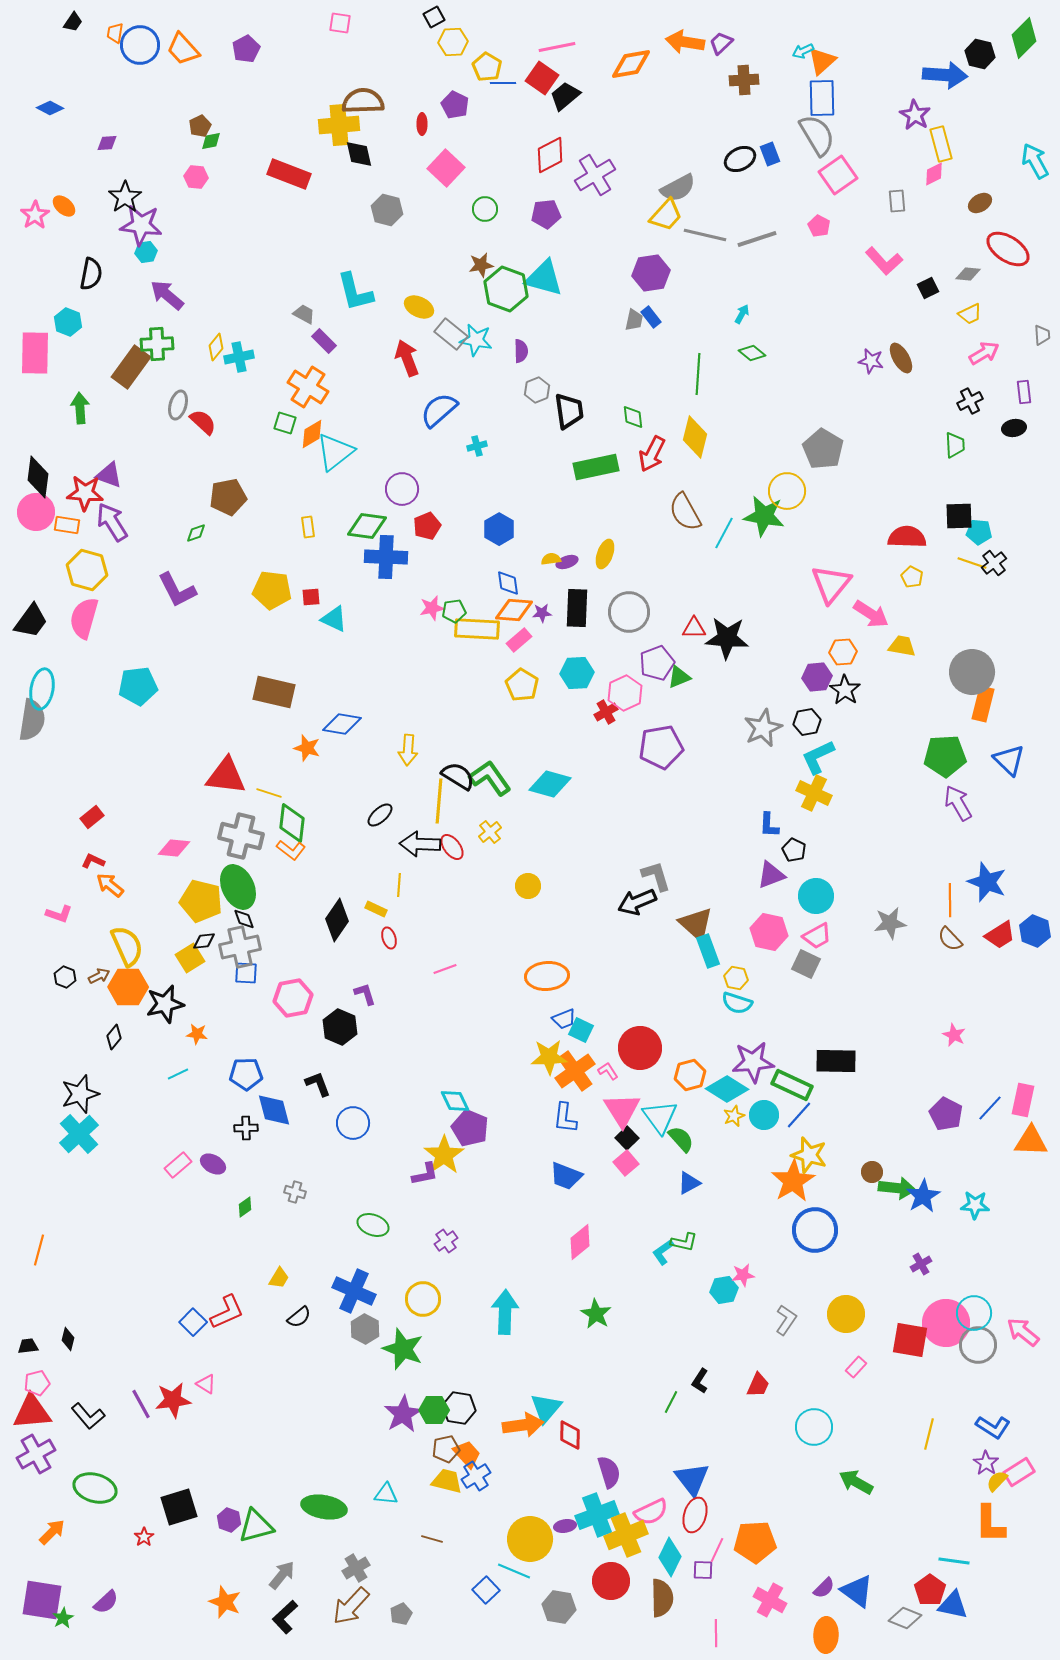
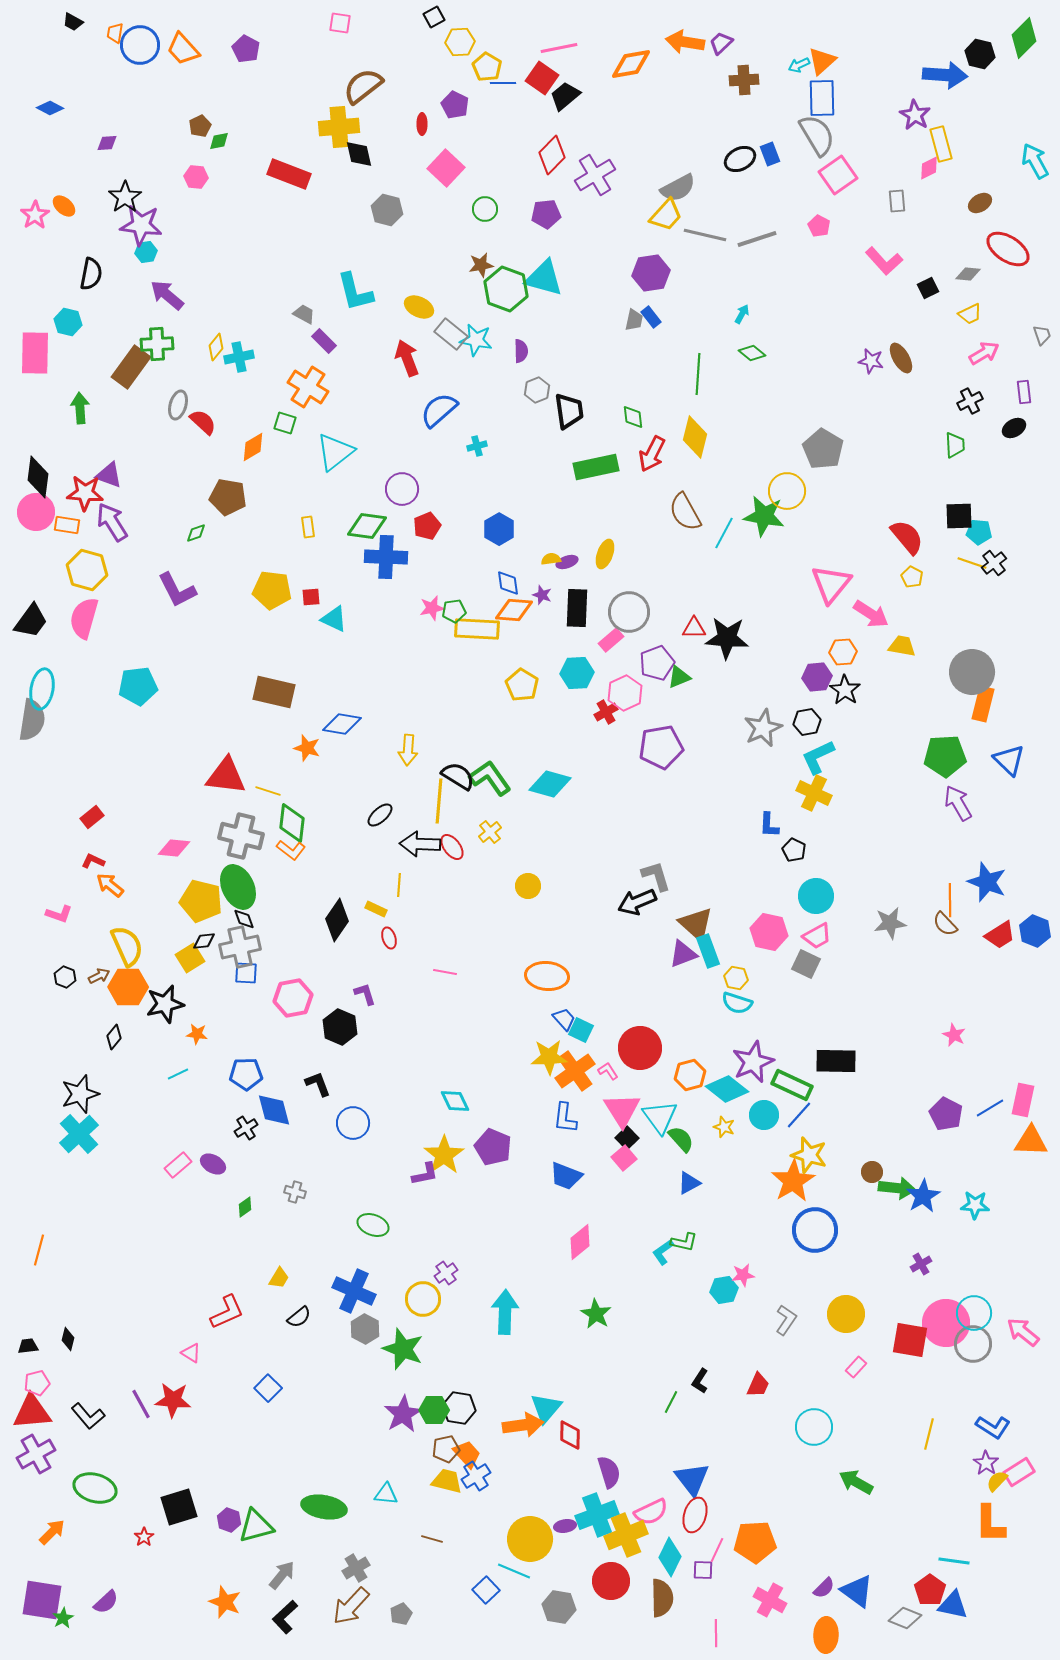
black trapezoid at (73, 22): rotated 85 degrees clockwise
yellow hexagon at (453, 42): moved 7 px right
pink line at (557, 47): moved 2 px right, 1 px down
purple pentagon at (246, 49): rotated 16 degrees counterclockwise
cyan arrow at (803, 51): moved 4 px left, 14 px down
brown semicircle at (363, 101): moved 15 px up; rotated 36 degrees counterclockwise
yellow cross at (339, 125): moved 2 px down
green diamond at (211, 141): moved 8 px right
red diamond at (550, 155): moved 2 px right; rotated 18 degrees counterclockwise
pink diamond at (934, 174): moved 5 px left, 6 px up
cyan hexagon at (68, 322): rotated 8 degrees counterclockwise
gray trapezoid at (1042, 335): rotated 15 degrees counterclockwise
black ellipse at (1014, 428): rotated 20 degrees counterclockwise
orange diamond at (312, 434): moved 59 px left, 13 px down
brown pentagon at (228, 497): rotated 21 degrees clockwise
red semicircle at (907, 537): rotated 48 degrees clockwise
purple star at (542, 613): moved 18 px up; rotated 24 degrees clockwise
pink rectangle at (519, 640): moved 92 px right
yellow line at (269, 793): moved 1 px left, 2 px up
purple triangle at (771, 875): moved 88 px left, 79 px down
brown semicircle at (950, 939): moved 5 px left, 15 px up
pink line at (445, 969): moved 3 px down; rotated 30 degrees clockwise
orange ellipse at (547, 976): rotated 9 degrees clockwise
blue trapezoid at (564, 1019): rotated 110 degrees counterclockwise
purple star at (753, 1062): rotated 18 degrees counterclockwise
cyan diamond at (727, 1089): rotated 6 degrees clockwise
blue line at (990, 1108): rotated 16 degrees clockwise
yellow star at (734, 1116): moved 10 px left, 11 px down; rotated 30 degrees counterclockwise
black cross at (246, 1128): rotated 30 degrees counterclockwise
purple pentagon at (470, 1128): moved 23 px right, 19 px down
pink square at (626, 1163): moved 2 px left, 5 px up
purple cross at (446, 1241): moved 32 px down
blue square at (193, 1322): moved 75 px right, 66 px down
gray circle at (978, 1345): moved 5 px left, 1 px up
pink triangle at (206, 1384): moved 15 px left, 31 px up
red star at (173, 1400): rotated 12 degrees clockwise
